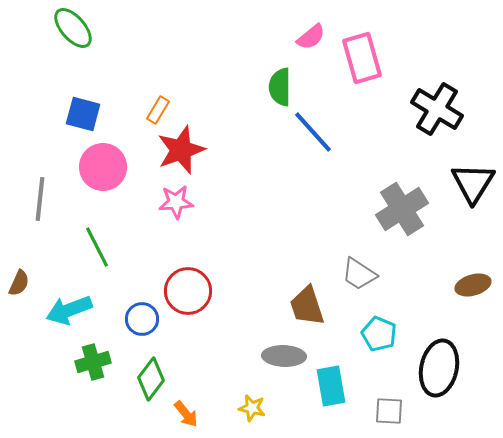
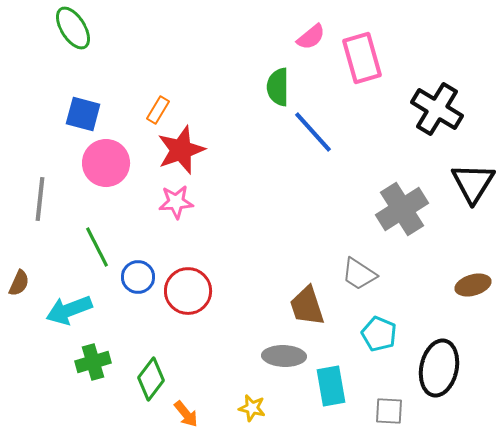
green ellipse: rotated 9 degrees clockwise
green semicircle: moved 2 px left
pink circle: moved 3 px right, 4 px up
blue circle: moved 4 px left, 42 px up
